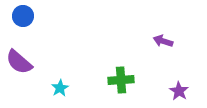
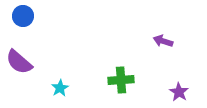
purple star: moved 1 px down
